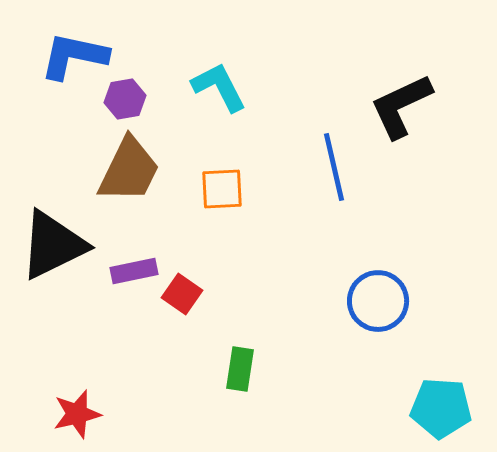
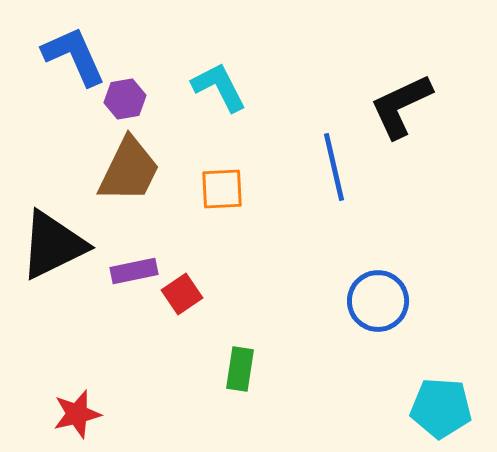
blue L-shape: rotated 54 degrees clockwise
red square: rotated 21 degrees clockwise
